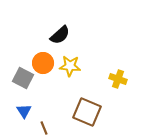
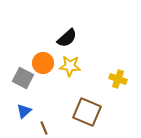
black semicircle: moved 7 px right, 3 px down
blue triangle: rotated 21 degrees clockwise
